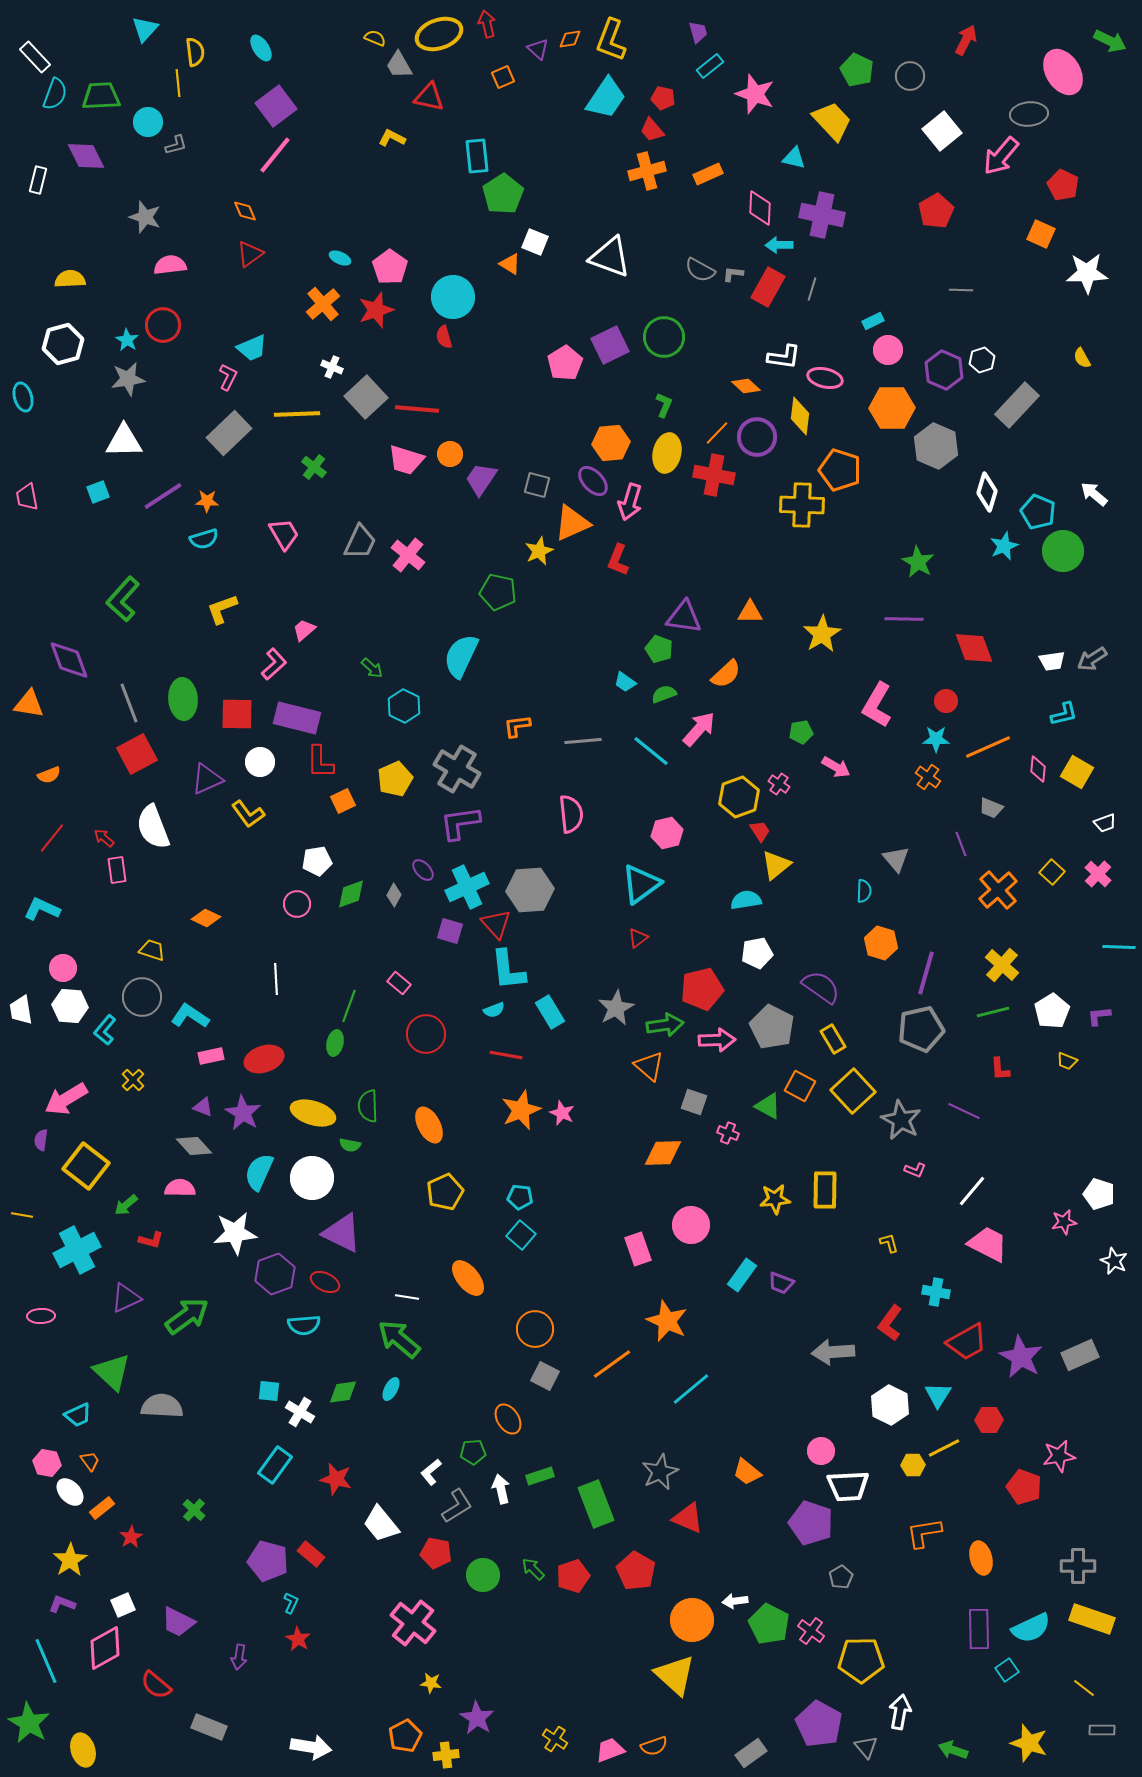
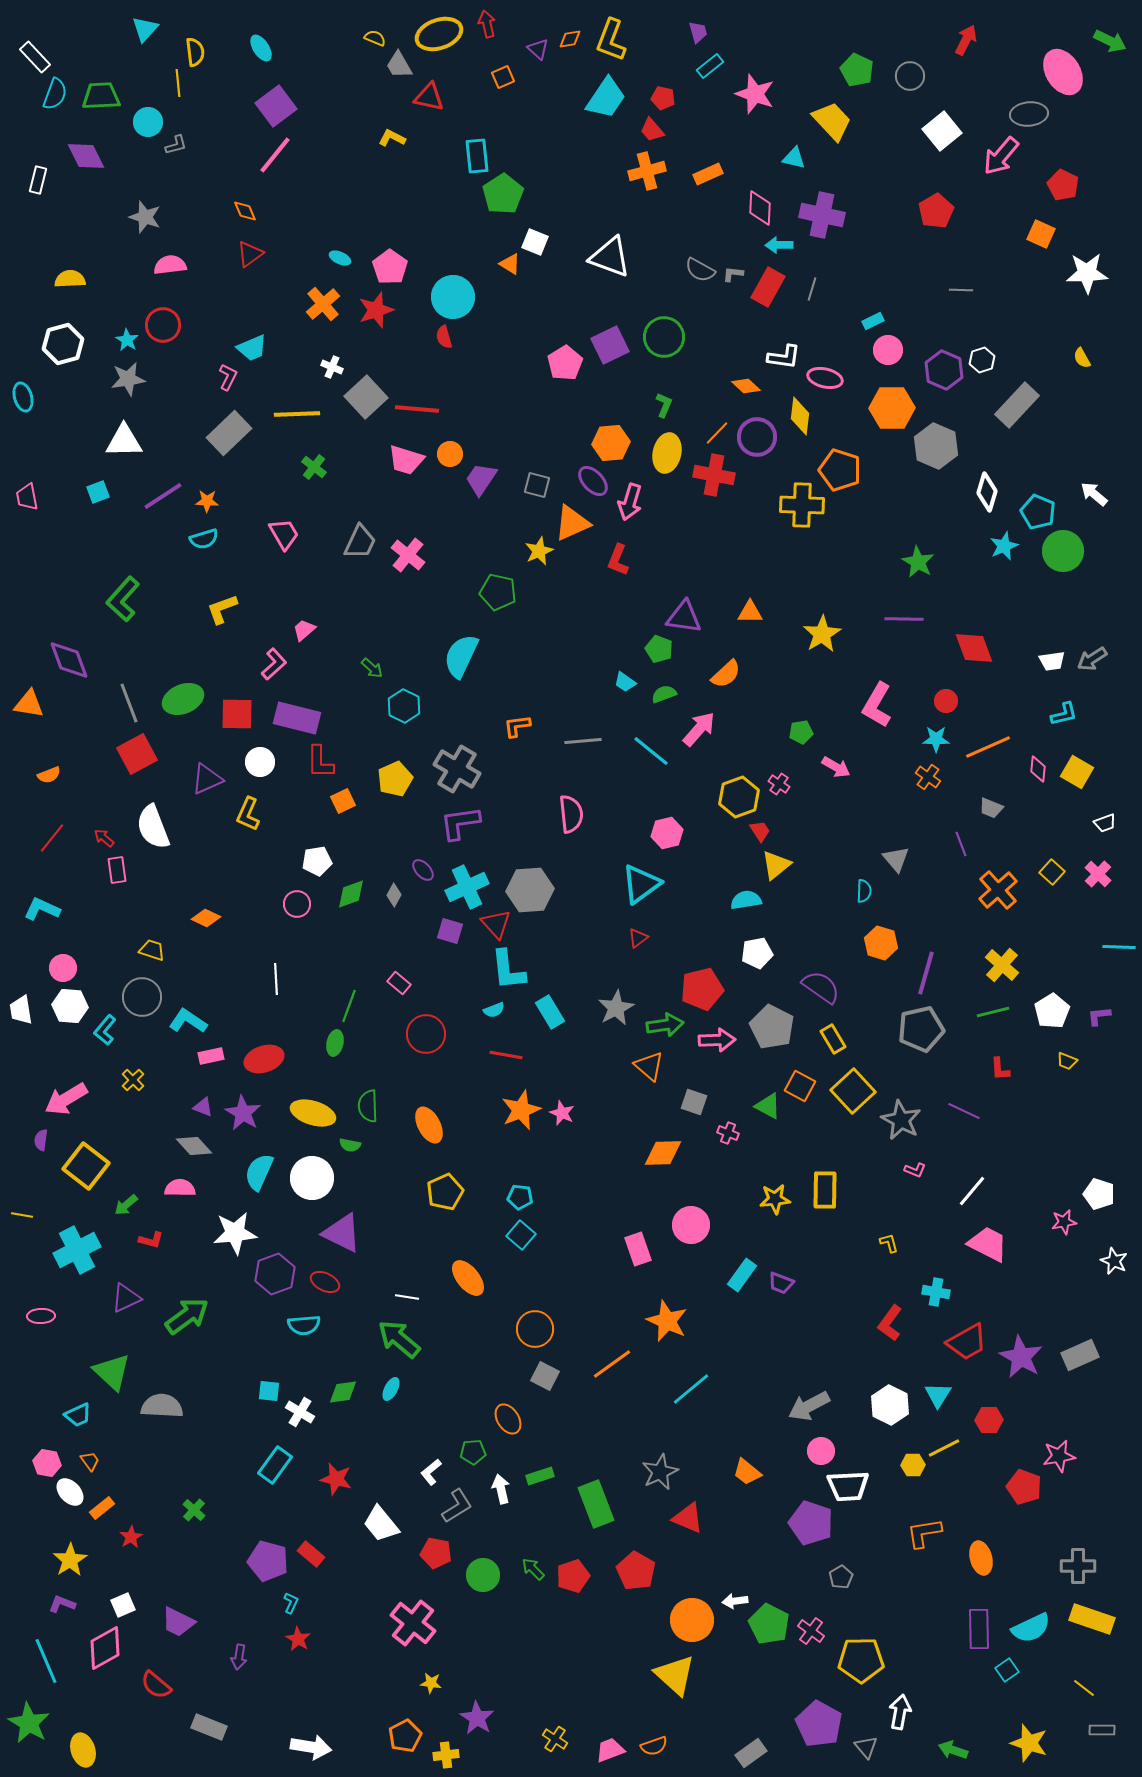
green ellipse at (183, 699): rotated 72 degrees clockwise
yellow L-shape at (248, 814): rotated 60 degrees clockwise
cyan L-shape at (190, 1016): moved 2 px left, 5 px down
gray arrow at (833, 1352): moved 24 px left, 54 px down; rotated 24 degrees counterclockwise
